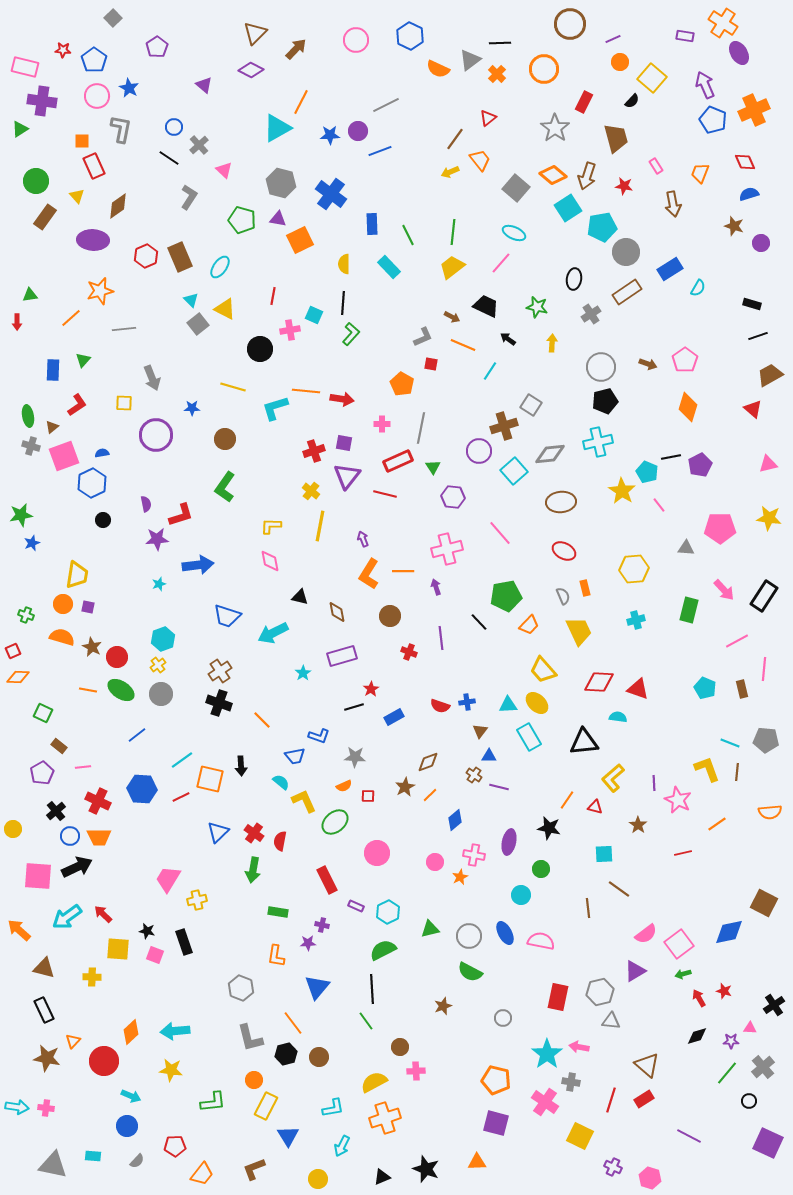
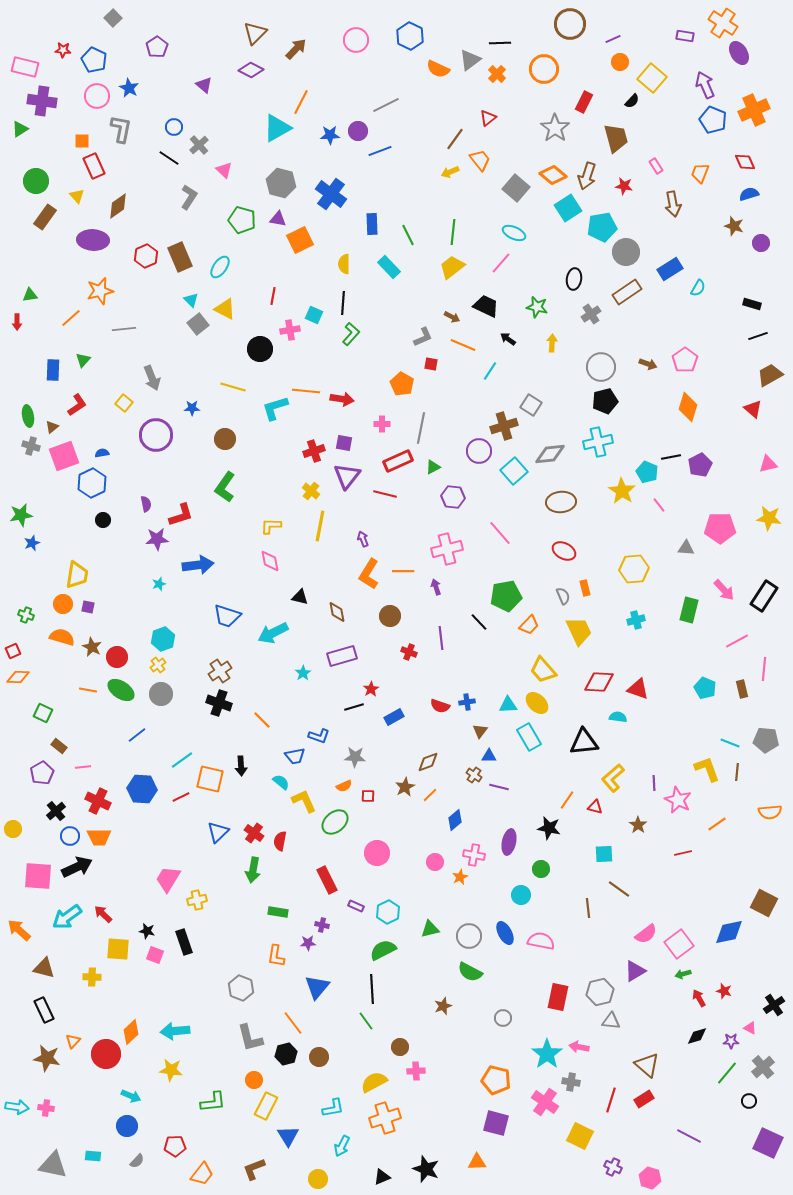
blue pentagon at (94, 60): rotated 10 degrees counterclockwise
yellow square at (124, 403): rotated 36 degrees clockwise
green triangle at (433, 467): rotated 35 degrees clockwise
pink triangle at (750, 1028): rotated 24 degrees clockwise
red circle at (104, 1061): moved 2 px right, 7 px up
